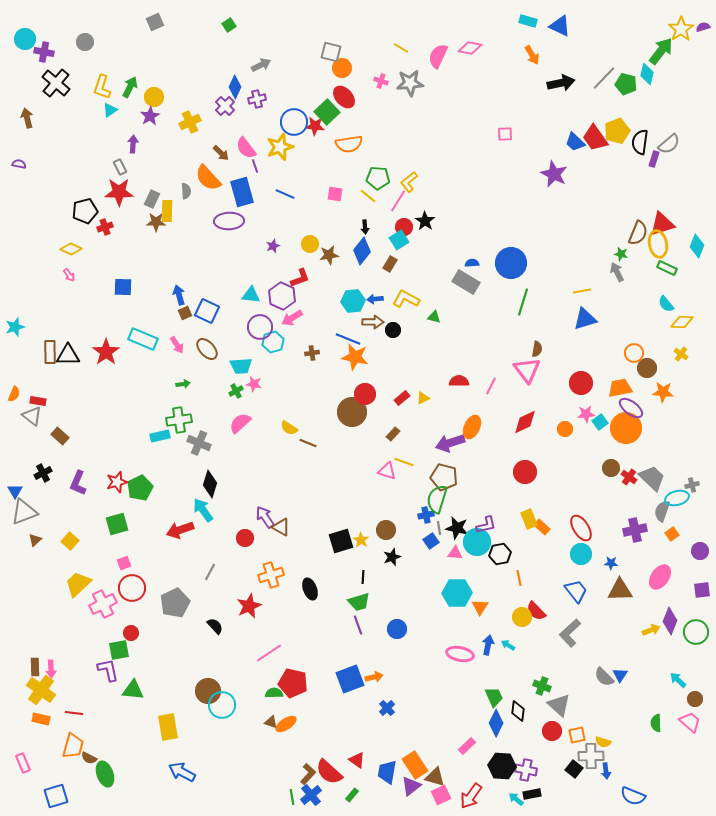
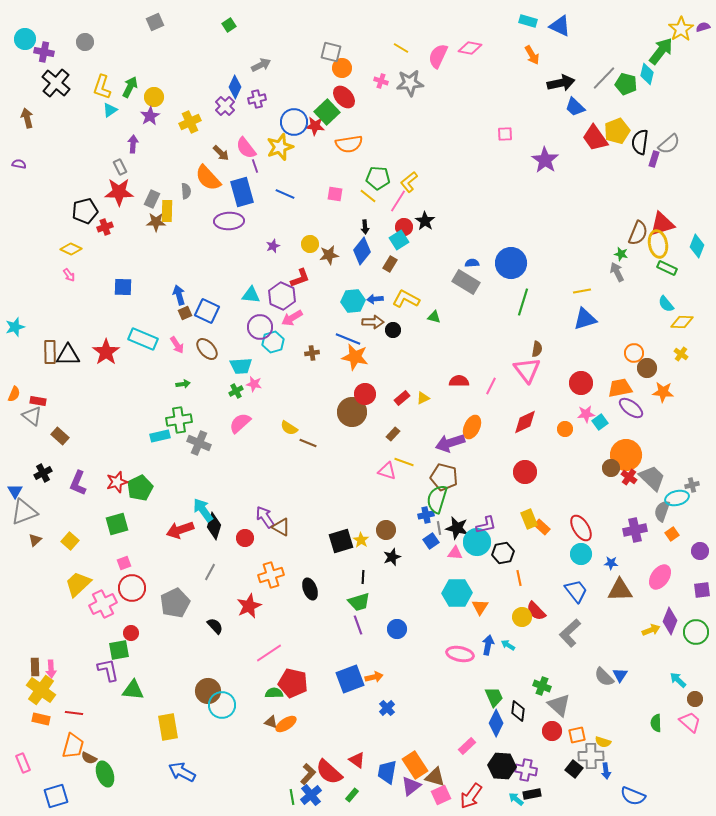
blue trapezoid at (575, 142): moved 35 px up
purple star at (554, 174): moved 9 px left, 14 px up; rotated 8 degrees clockwise
orange circle at (626, 428): moved 27 px down
black diamond at (210, 484): moved 4 px right, 42 px down
black hexagon at (500, 554): moved 3 px right, 1 px up
